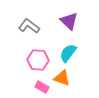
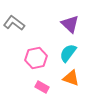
purple triangle: moved 1 px right, 3 px down
gray L-shape: moved 15 px left, 3 px up
pink hexagon: moved 2 px left, 2 px up; rotated 15 degrees counterclockwise
orange triangle: moved 9 px right
